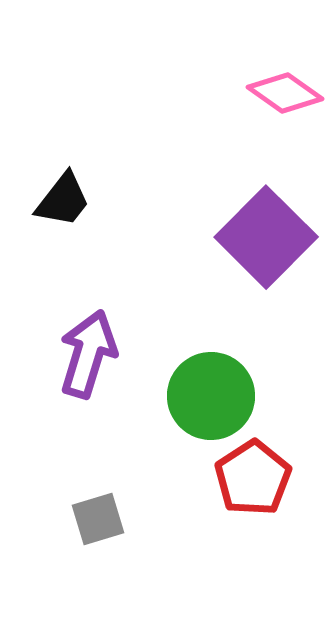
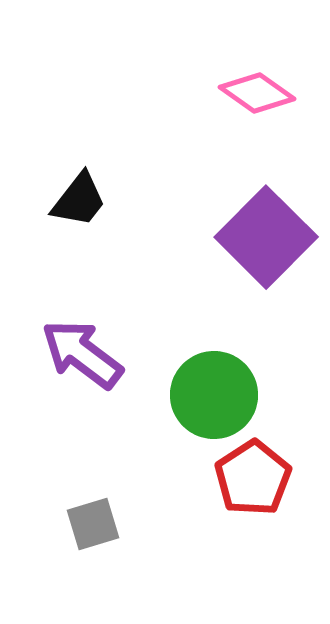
pink diamond: moved 28 px left
black trapezoid: moved 16 px right
purple arrow: moved 6 px left; rotated 70 degrees counterclockwise
green circle: moved 3 px right, 1 px up
gray square: moved 5 px left, 5 px down
